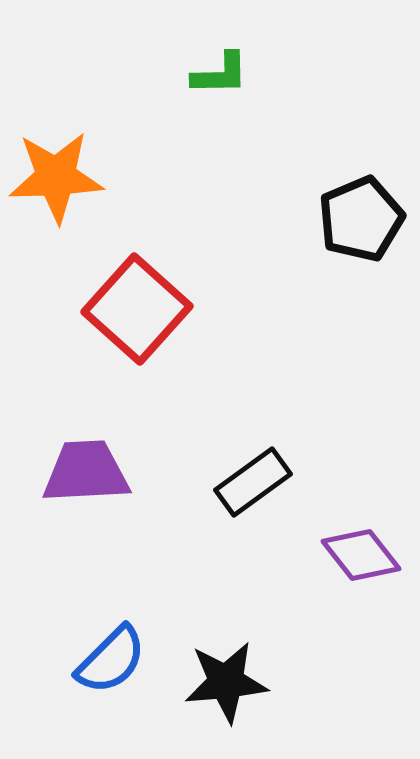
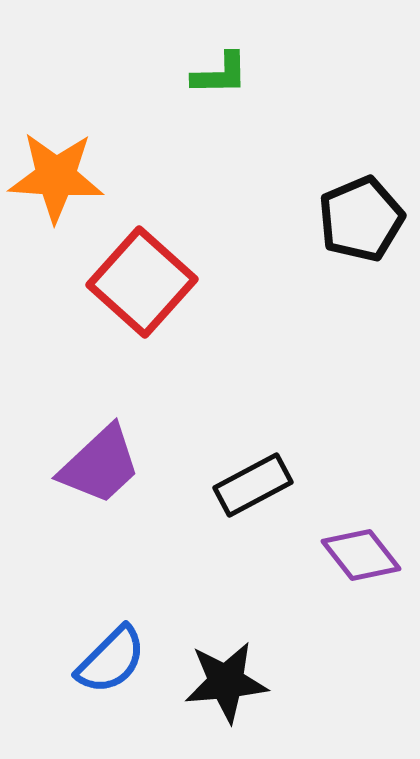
orange star: rotated 6 degrees clockwise
red square: moved 5 px right, 27 px up
purple trapezoid: moved 14 px right, 7 px up; rotated 140 degrees clockwise
black rectangle: moved 3 px down; rotated 8 degrees clockwise
